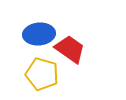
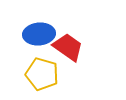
red trapezoid: moved 2 px left, 2 px up
